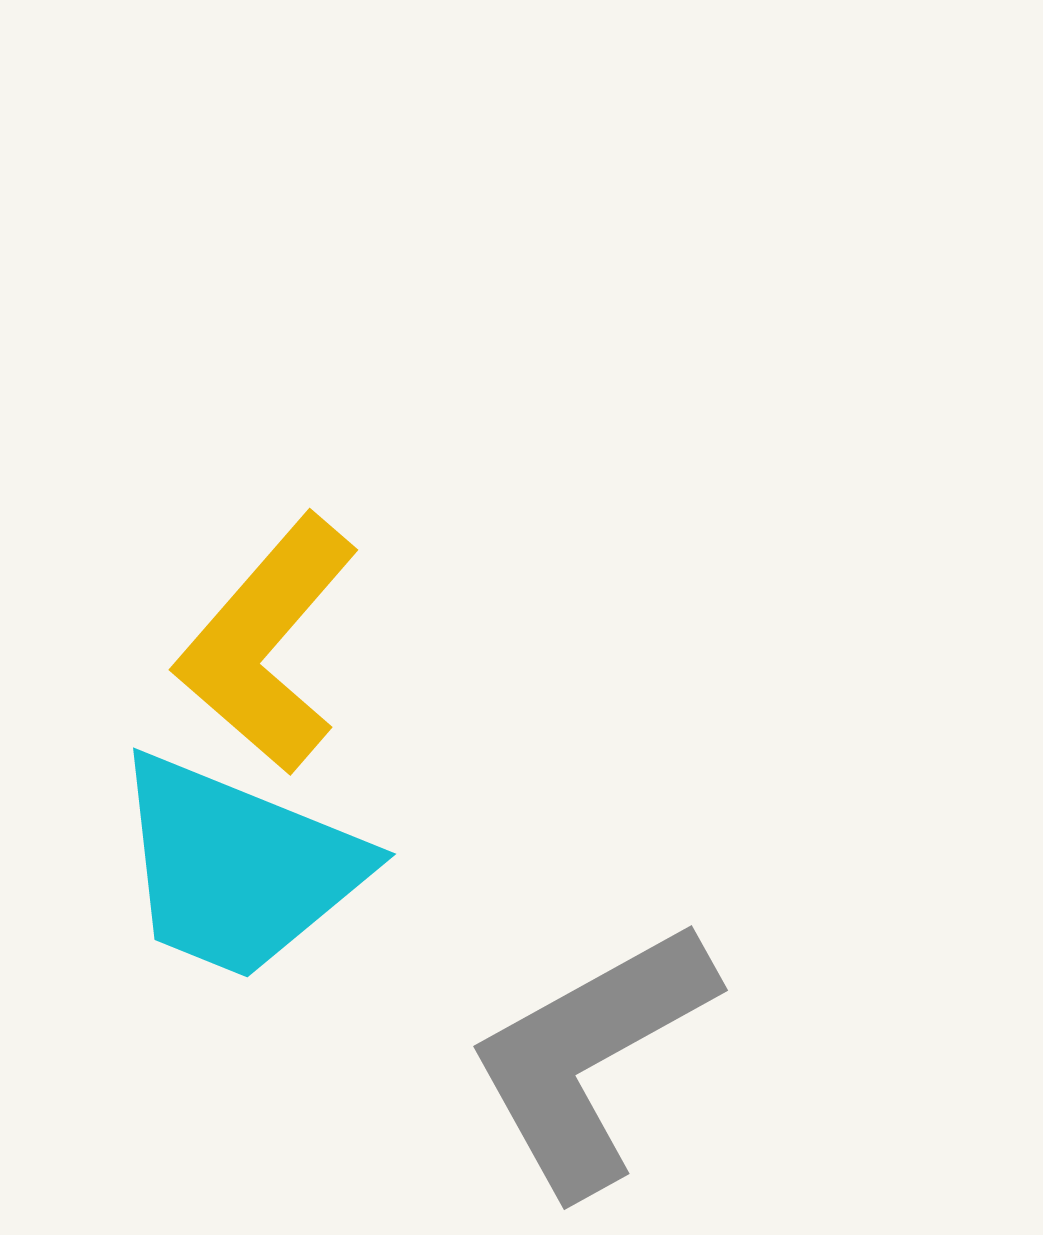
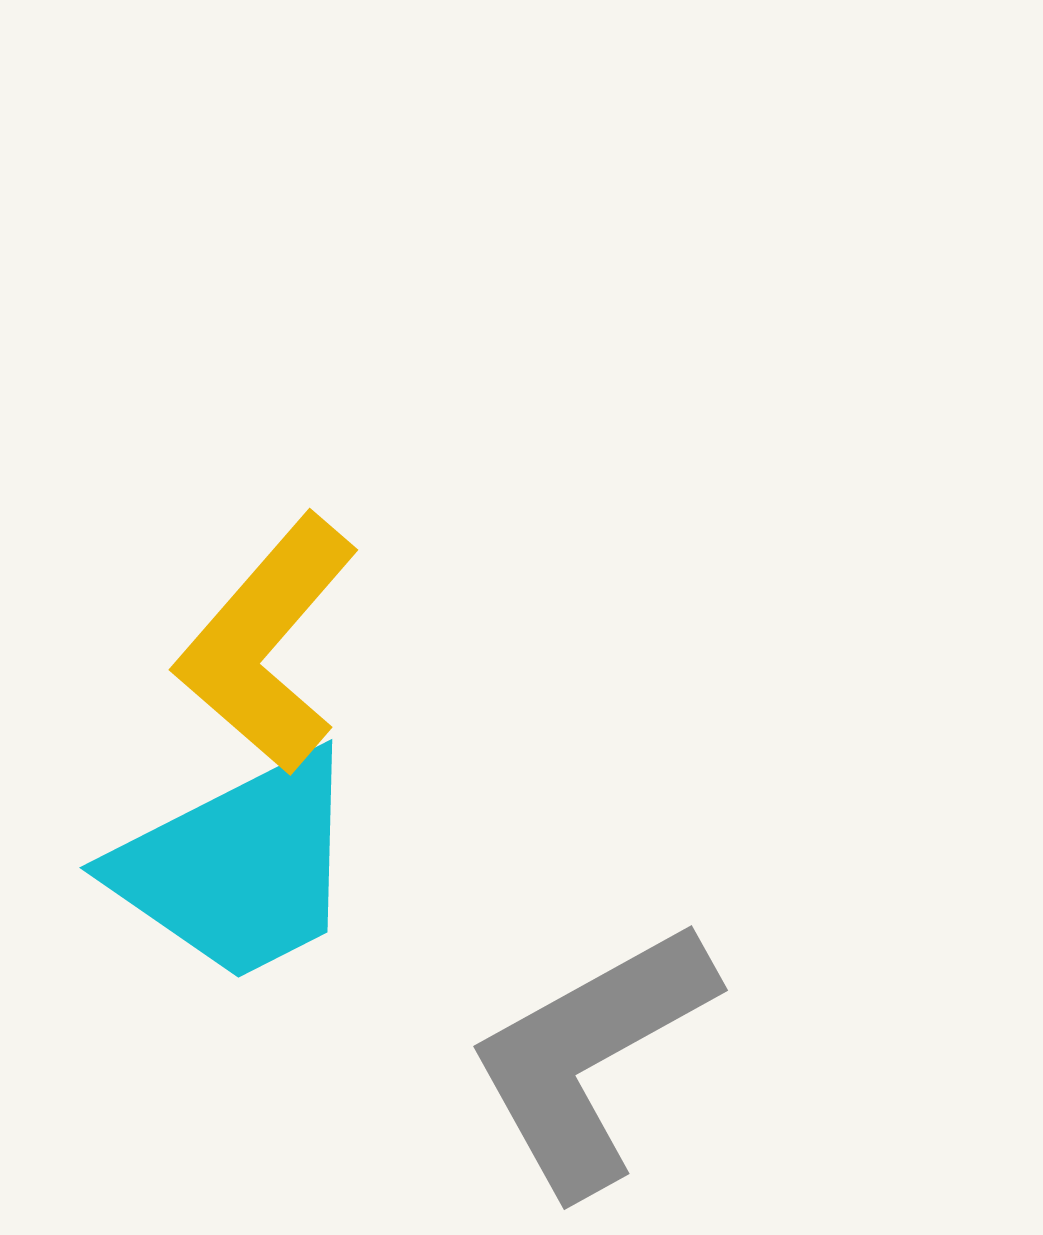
cyan trapezoid: rotated 49 degrees counterclockwise
